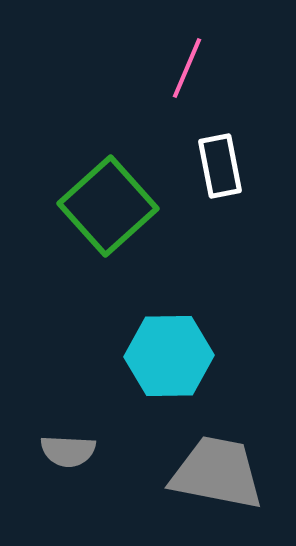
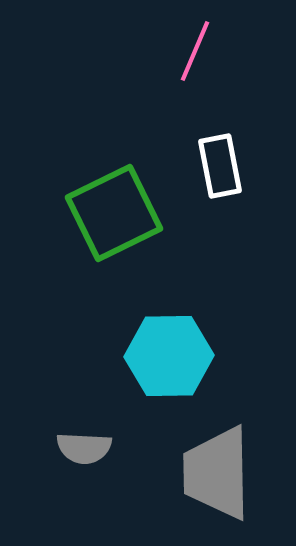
pink line: moved 8 px right, 17 px up
green square: moved 6 px right, 7 px down; rotated 16 degrees clockwise
gray semicircle: moved 16 px right, 3 px up
gray trapezoid: rotated 102 degrees counterclockwise
